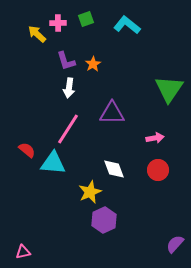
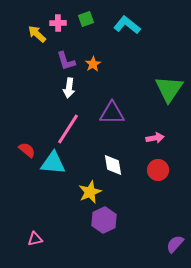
white diamond: moved 1 px left, 4 px up; rotated 10 degrees clockwise
pink triangle: moved 12 px right, 13 px up
